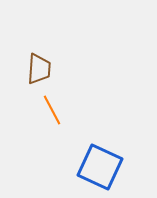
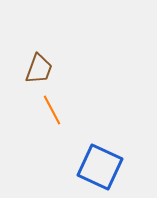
brown trapezoid: rotated 16 degrees clockwise
